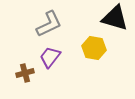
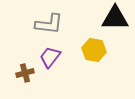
black triangle: rotated 16 degrees counterclockwise
gray L-shape: rotated 32 degrees clockwise
yellow hexagon: moved 2 px down
